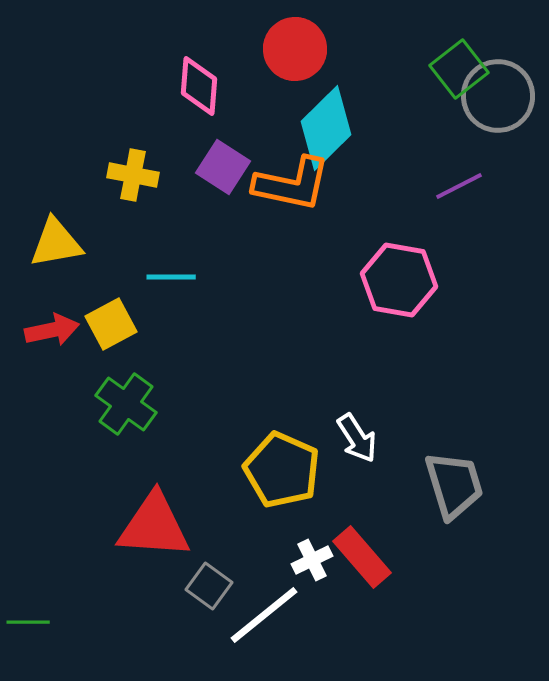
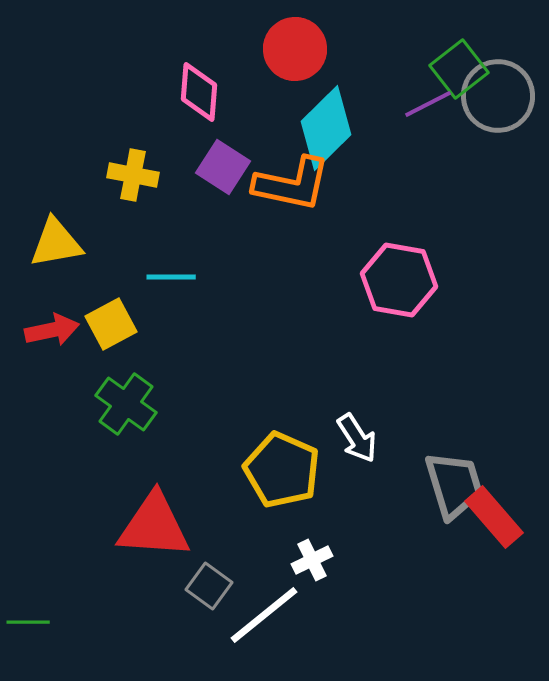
pink diamond: moved 6 px down
purple line: moved 31 px left, 82 px up
red rectangle: moved 132 px right, 40 px up
